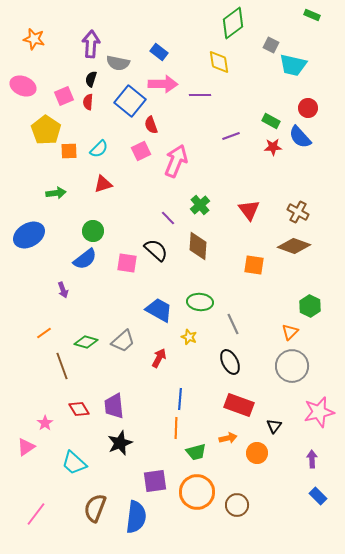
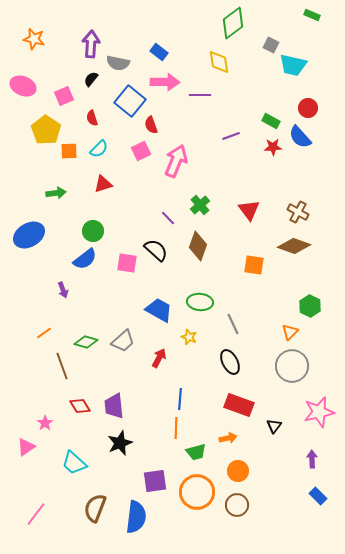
black semicircle at (91, 79): rotated 21 degrees clockwise
pink arrow at (163, 84): moved 2 px right, 2 px up
red semicircle at (88, 102): moved 4 px right, 16 px down; rotated 21 degrees counterclockwise
brown diamond at (198, 246): rotated 16 degrees clockwise
red diamond at (79, 409): moved 1 px right, 3 px up
orange circle at (257, 453): moved 19 px left, 18 px down
